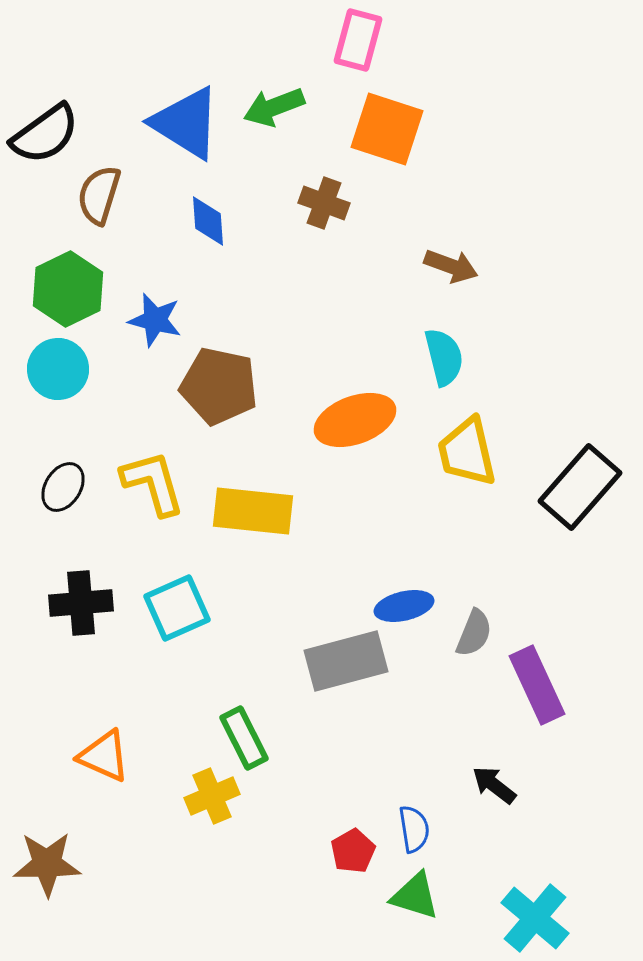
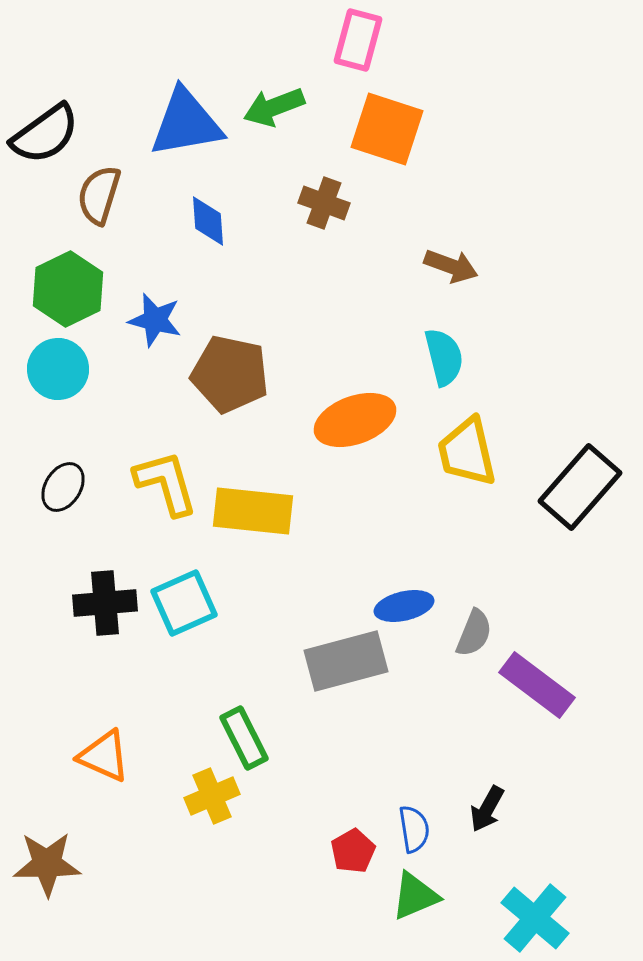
blue triangle: rotated 42 degrees counterclockwise
brown pentagon: moved 11 px right, 12 px up
yellow L-shape: moved 13 px right
black cross: moved 24 px right
cyan square: moved 7 px right, 5 px up
purple rectangle: rotated 28 degrees counterclockwise
black arrow: moved 7 px left, 24 px down; rotated 99 degrees counterclockwise
green triangle: rotated 40 degrees counterclockwise
